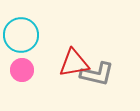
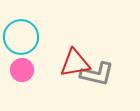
cyan circle: moved 2 px down
red triangle: moved 1 px right
